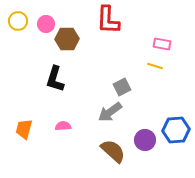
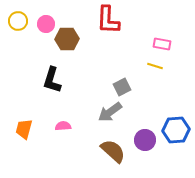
black L-shape: moved 3 px left, 1 px down
